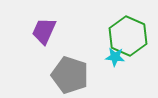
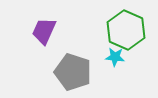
green hexagon: moved 2 px left, 6 px up
gray pentagon: moved 3 px right, 3 px up
